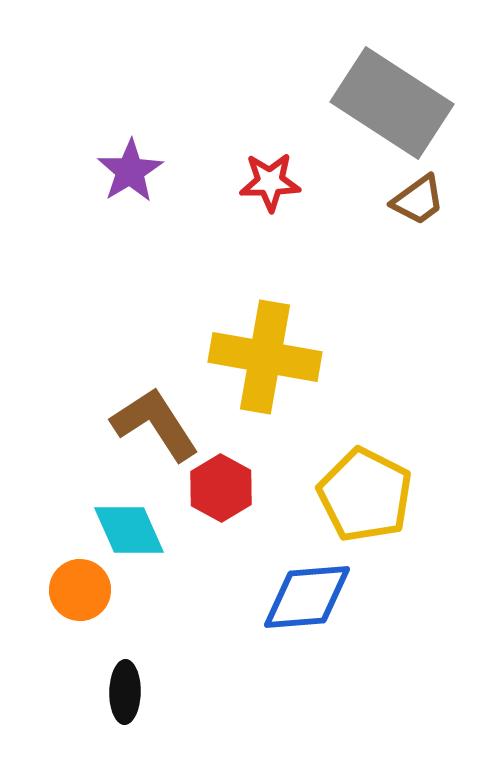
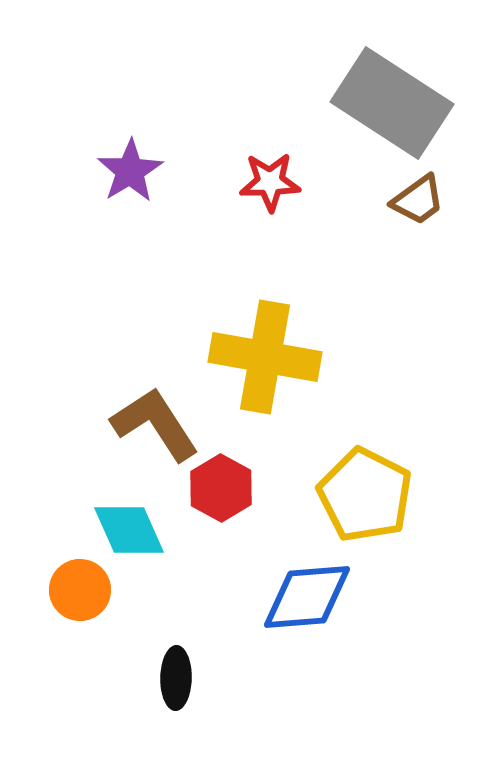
black ellipse: moved 51 px right, 14 px up
